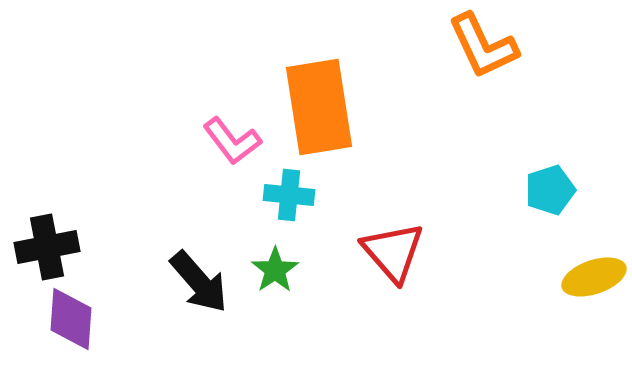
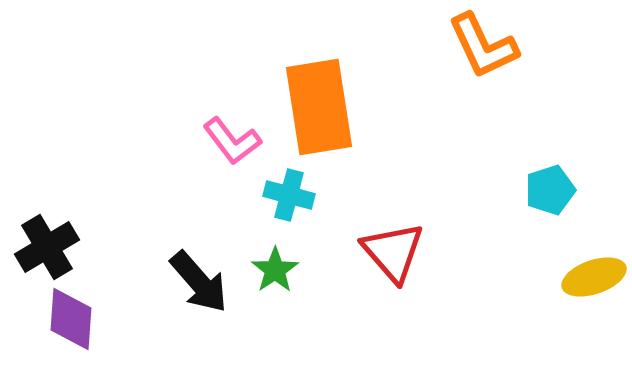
cyan cross: rotated 9 degrees clockwise
black cross: rotated 20 degrees counterclockwise
